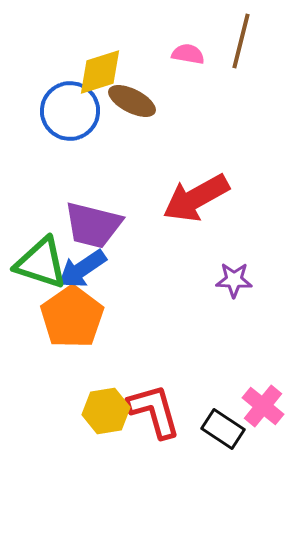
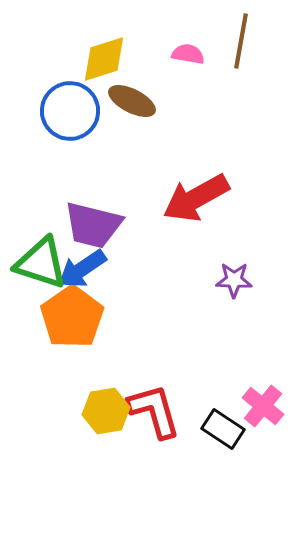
brown line: rotated 4 degrees counterclockwise
yellow diamond: moved 4 px right, 13 px up
